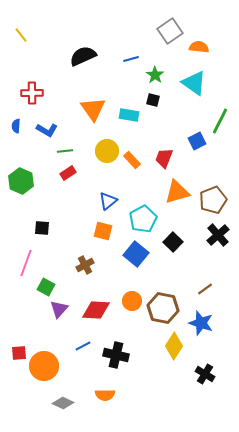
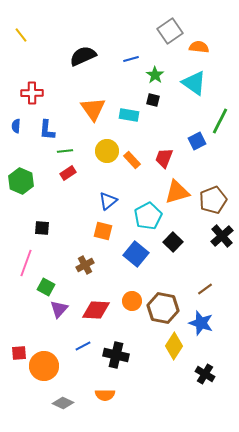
blue L-shape at (47, 130): rotated 65 degrees clockwise
cyan pentagon at (143, 219): moved 5 px right, 3 px up
black cross at (218, 235): moved 4 px right, 1 px down
